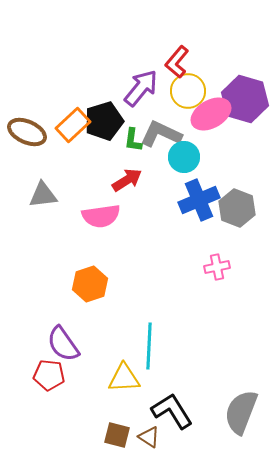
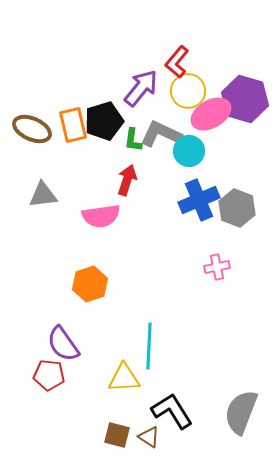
orange rectangle: rotated 60 degrees counterclockwise
brown ellipse: moved 5 px right, 3 px up
cyan circle: moved 5 px right, 6 px up
red arrow: rotated 40 degrees counterclockwise
